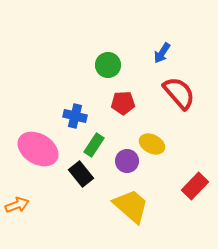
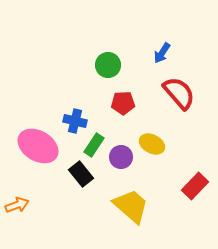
blue cross: moved 5 px down
pink ellipse: moved 3 px up
purple circle: moved 6 px left, 4 px up
